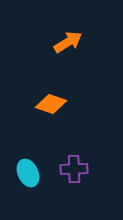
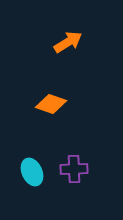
cyan ellipse: moved 4 px right, 1 px up
